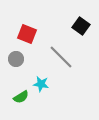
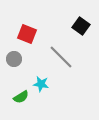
gray circle: moved 2 px left
